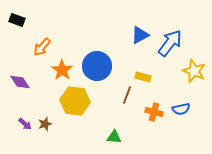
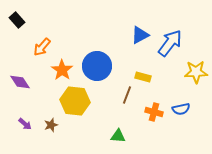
black rectangle: rotated 28 degrees clockwise
yellow star: moved 2 px right, 1 px down; rotated 25 degrees counterclockwise
brown star: moved 6 px right, 1 px down
green triangle: moved 4 px right, 1 px up
